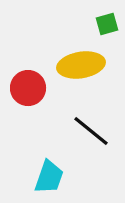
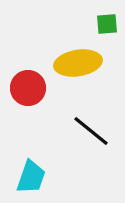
green square: rotated 10 degrees clockwise
yellow ellipse: moved 3 px left, 2 px up
cyan trapezoid: moved 18 px left
